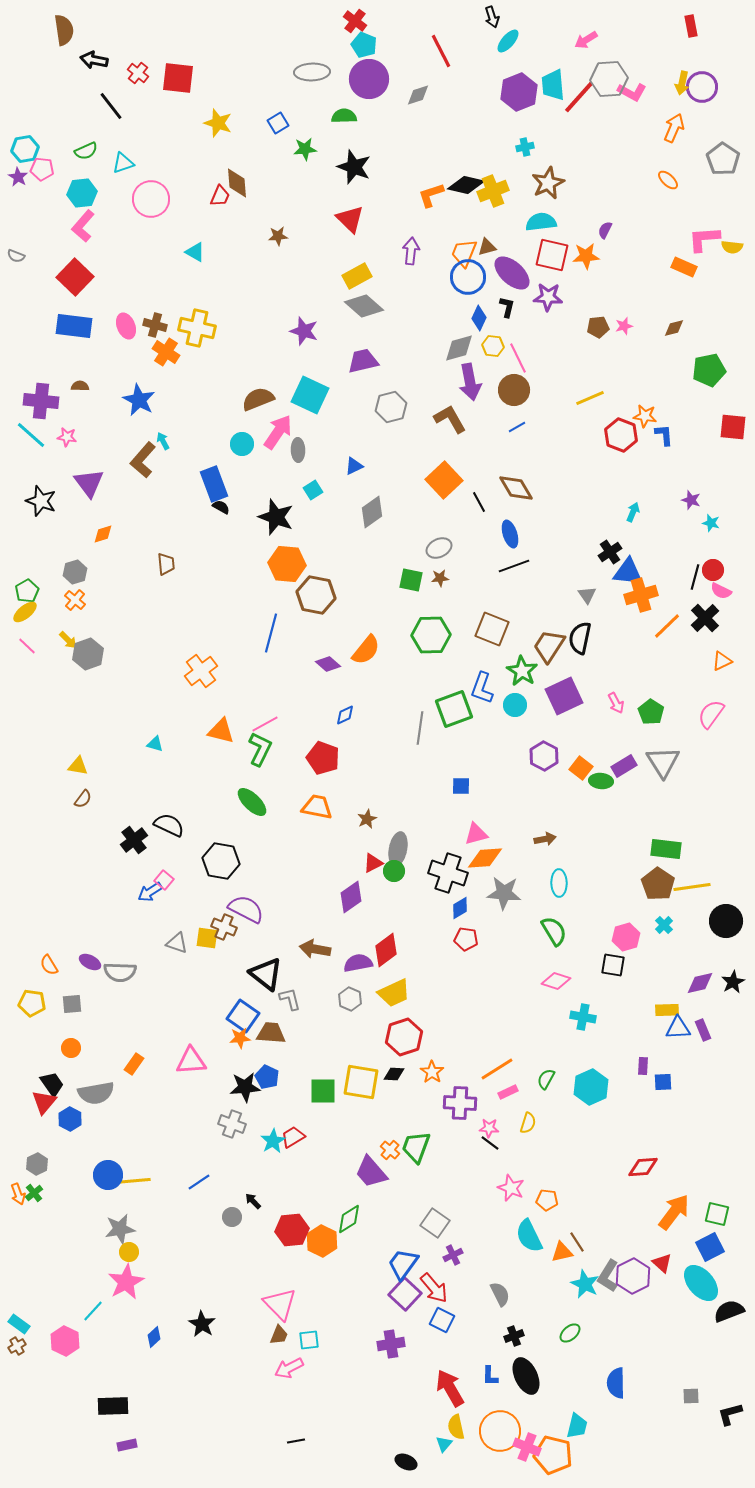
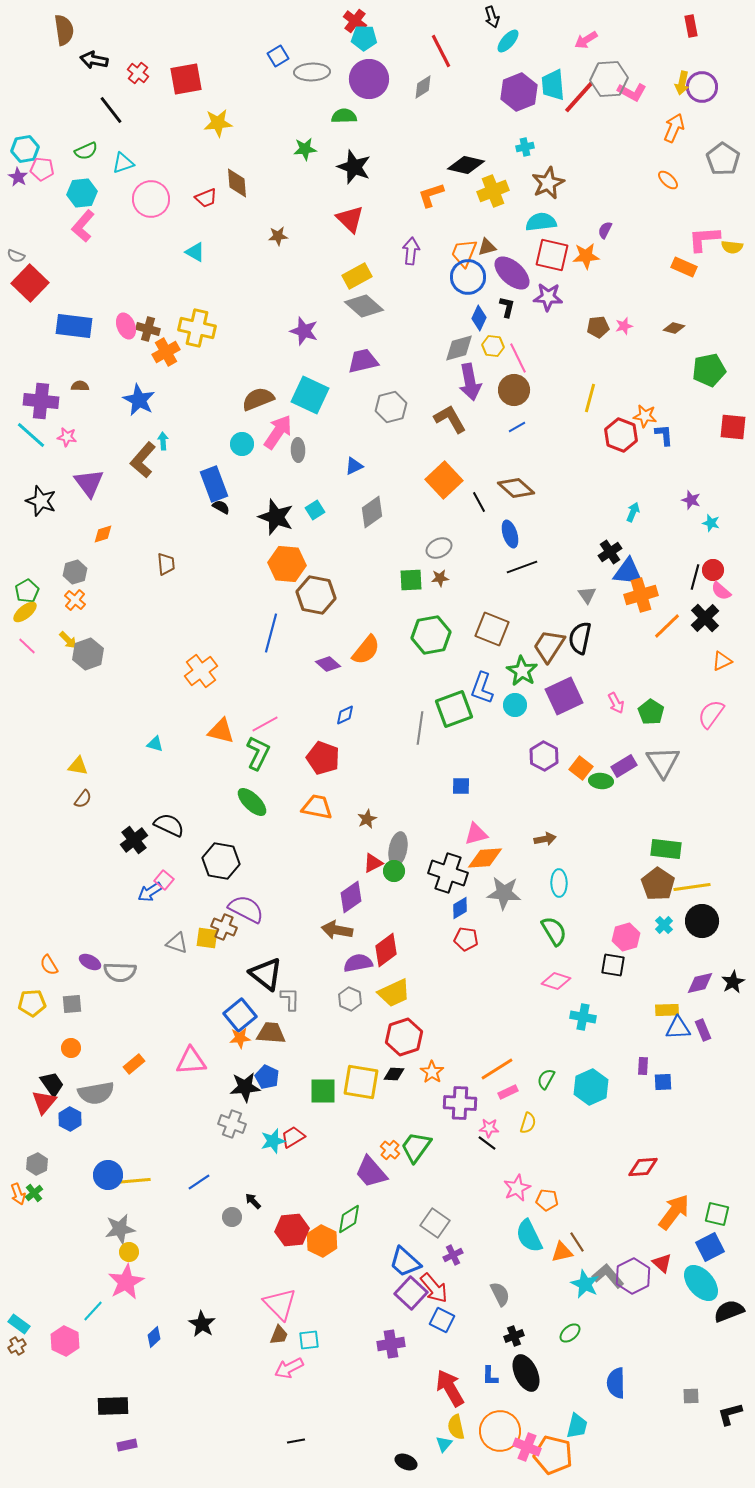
cyan pentagon at (364, 45): moved 7 px up; rotated 20 degrees counterclockwise
red square at (178, 78): moved 8 px right, 1 px down; rotated 16 degrees counterclockwise
gray diamond at (418, 95): moved 5 px right, 8 px up; rotated 15 degrees counterclockwise
black line at (111, 106): moved 4 px down
yellow star at (218, 123): rotated 24 degrees counterclockwise
blue square at (278, 123): moved 67 px up
black diamond at (466, 185): moved 20 px up
red trapezoid at (220, 196): moved 14 px left, 2 px down; rotated 45 degrees clockwise
red square at (75, 277): moved 45 px left, 6 px down
brown cross at (155, 325): moved 7 px left, 4 px down
brown diamond at (674, 328): rotated 30 degrees clockwise
orange cross at (166, 352): rotated 28 degrees clockwise
yellow line at (590, 398): rotated 52 degrees counterclockwise
cyan arrow at (163, 441): rotated 24 degrees clockwise
brown diamond at (516, 488): rotated 18 degrees counterclockwise
cyan square at (313, 490): moved 2 px right, 20 px down
black line at (514, 566): moved 8 px right, 1 px down
green square at (411, 580): rotated 15 degrees counterclockwise
pink semicircle at (721, 591): rotated 15 degrees clockwise
green hexagon at (431, 635): rotated 9 degrees counterclockwise
green L-shape at (260, 749): moved 2 px left, 4 px down
black circle at (726, 921): moved 24 px left
brown arrow at (315, 949): moved 22 px right, 19 px up
gray L-shape at (290, 999): rotated 15 degrees clockwise
yellow pentagon at (32, 1003): rotated 12 degrees counterclockwise
blue square at (243, 1016): moved 3 px left, 1 px up; rotated 16 degrees clockwise
orange rectangle at (134, 1064): rotated 15 degrees clockwise
cyan star at (273, 1141): rotated 15 degrees clockwise
black line at (490, 1143): moved 3 px left
green trapezoid at (416, 1147): rotated 16 degrees clockwise
pink star at (511, 1188): moved 6 px right; rotated 24 degrees clockwise
blue trapezoid at (403, 1264): moved 2 px right, 2 px up; rotated 84 degrees counterclockwise
gray L-shape at (608, 1276): rotated 108 degrees clockwise
purple square at (405, 1294): moved 6 px right, 1 px up
black ellipse at (526, 1376): moved 3 px up
